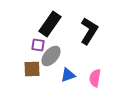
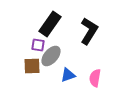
brown square: moved 3 px up
